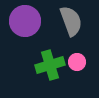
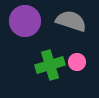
gray semicircle: rotated 52 degrees counterclockwise
